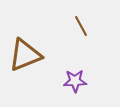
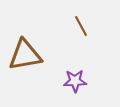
brown triangle: rotated 12 degrees clockwise
